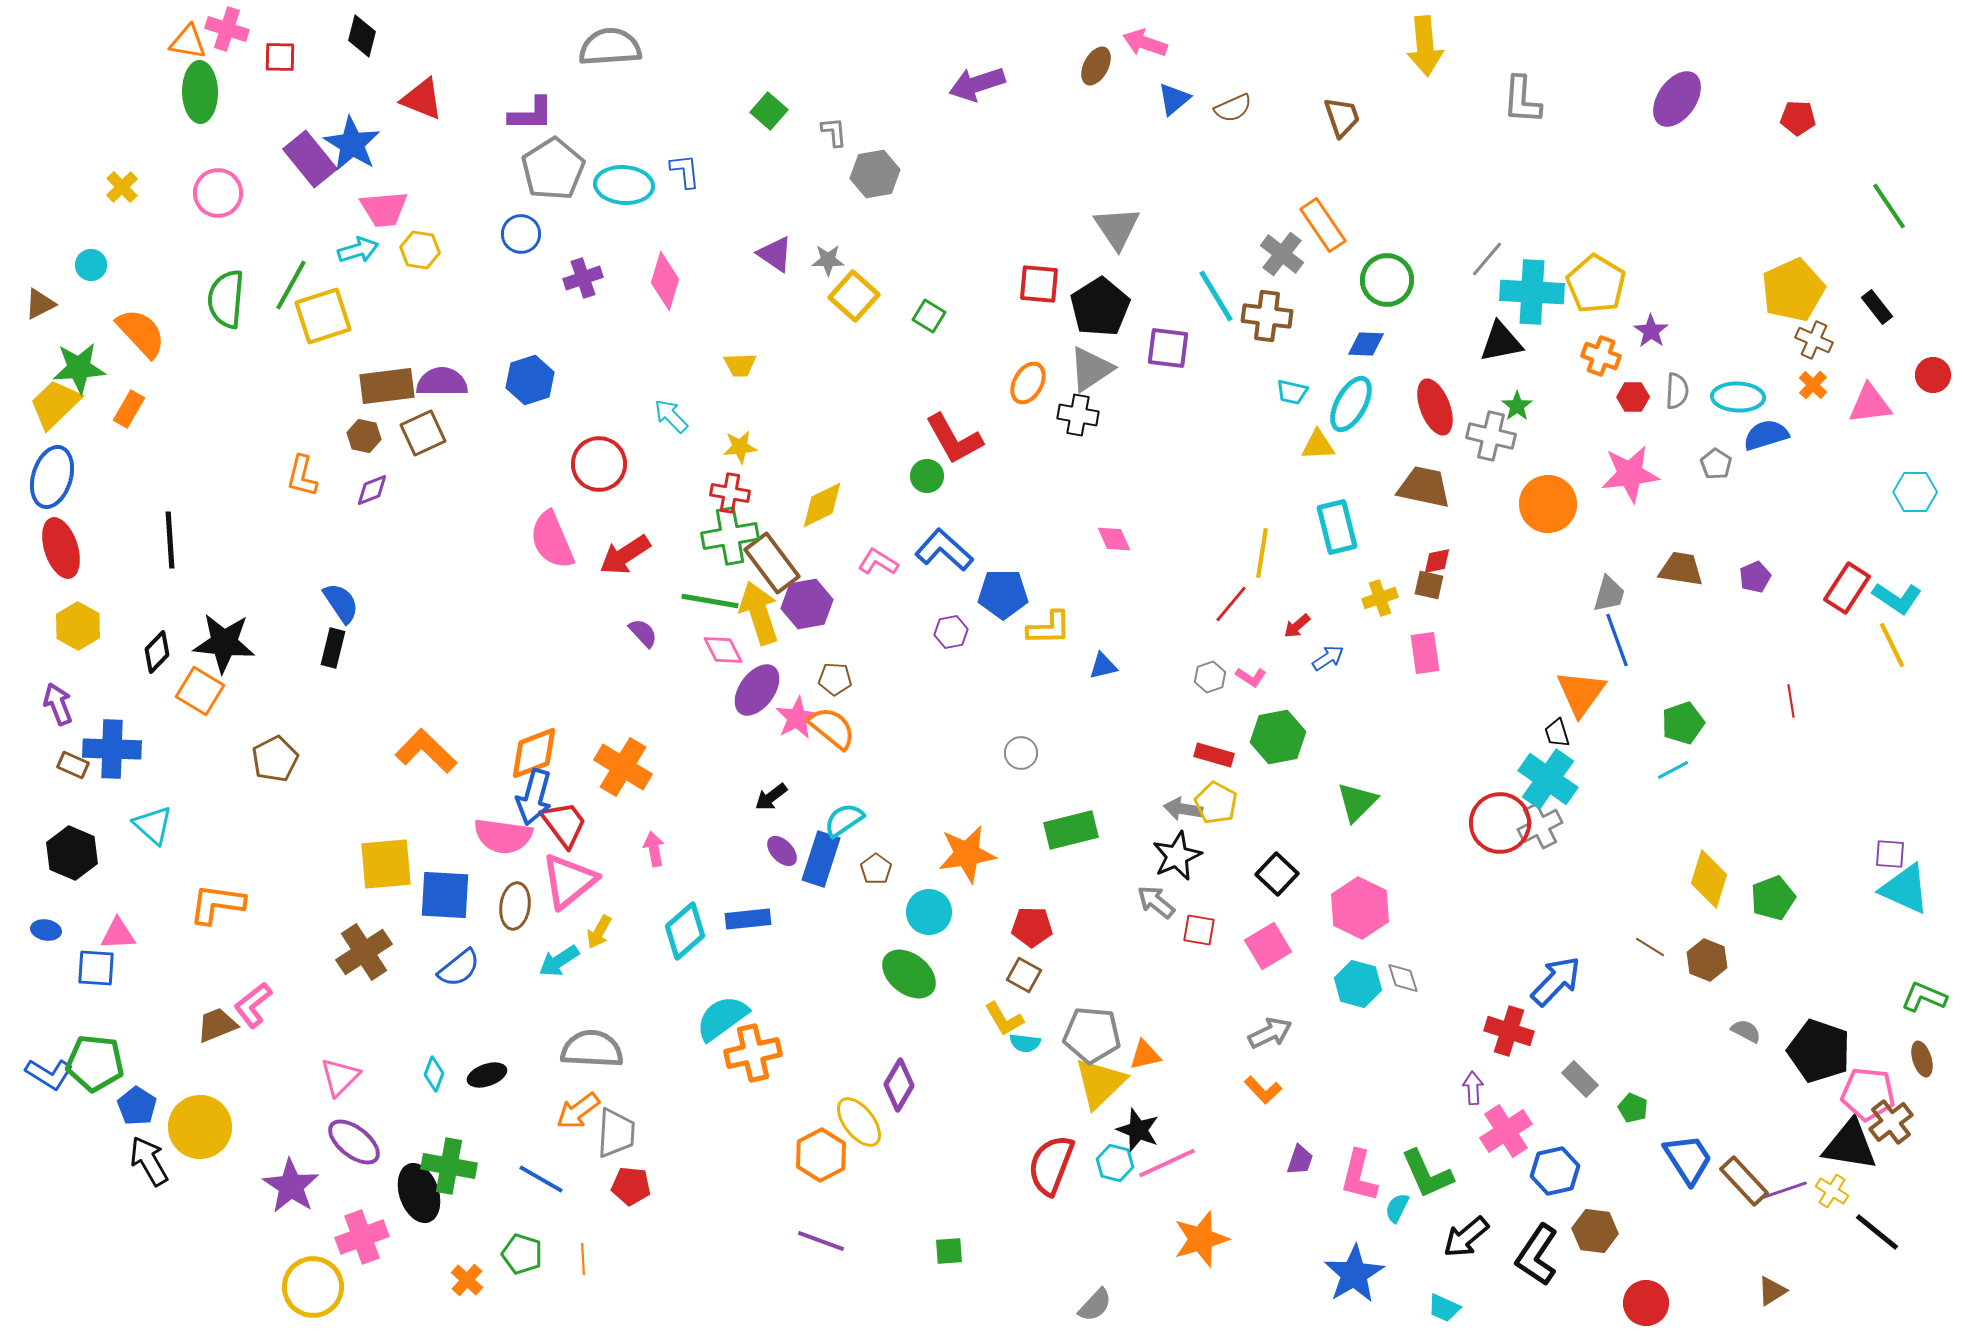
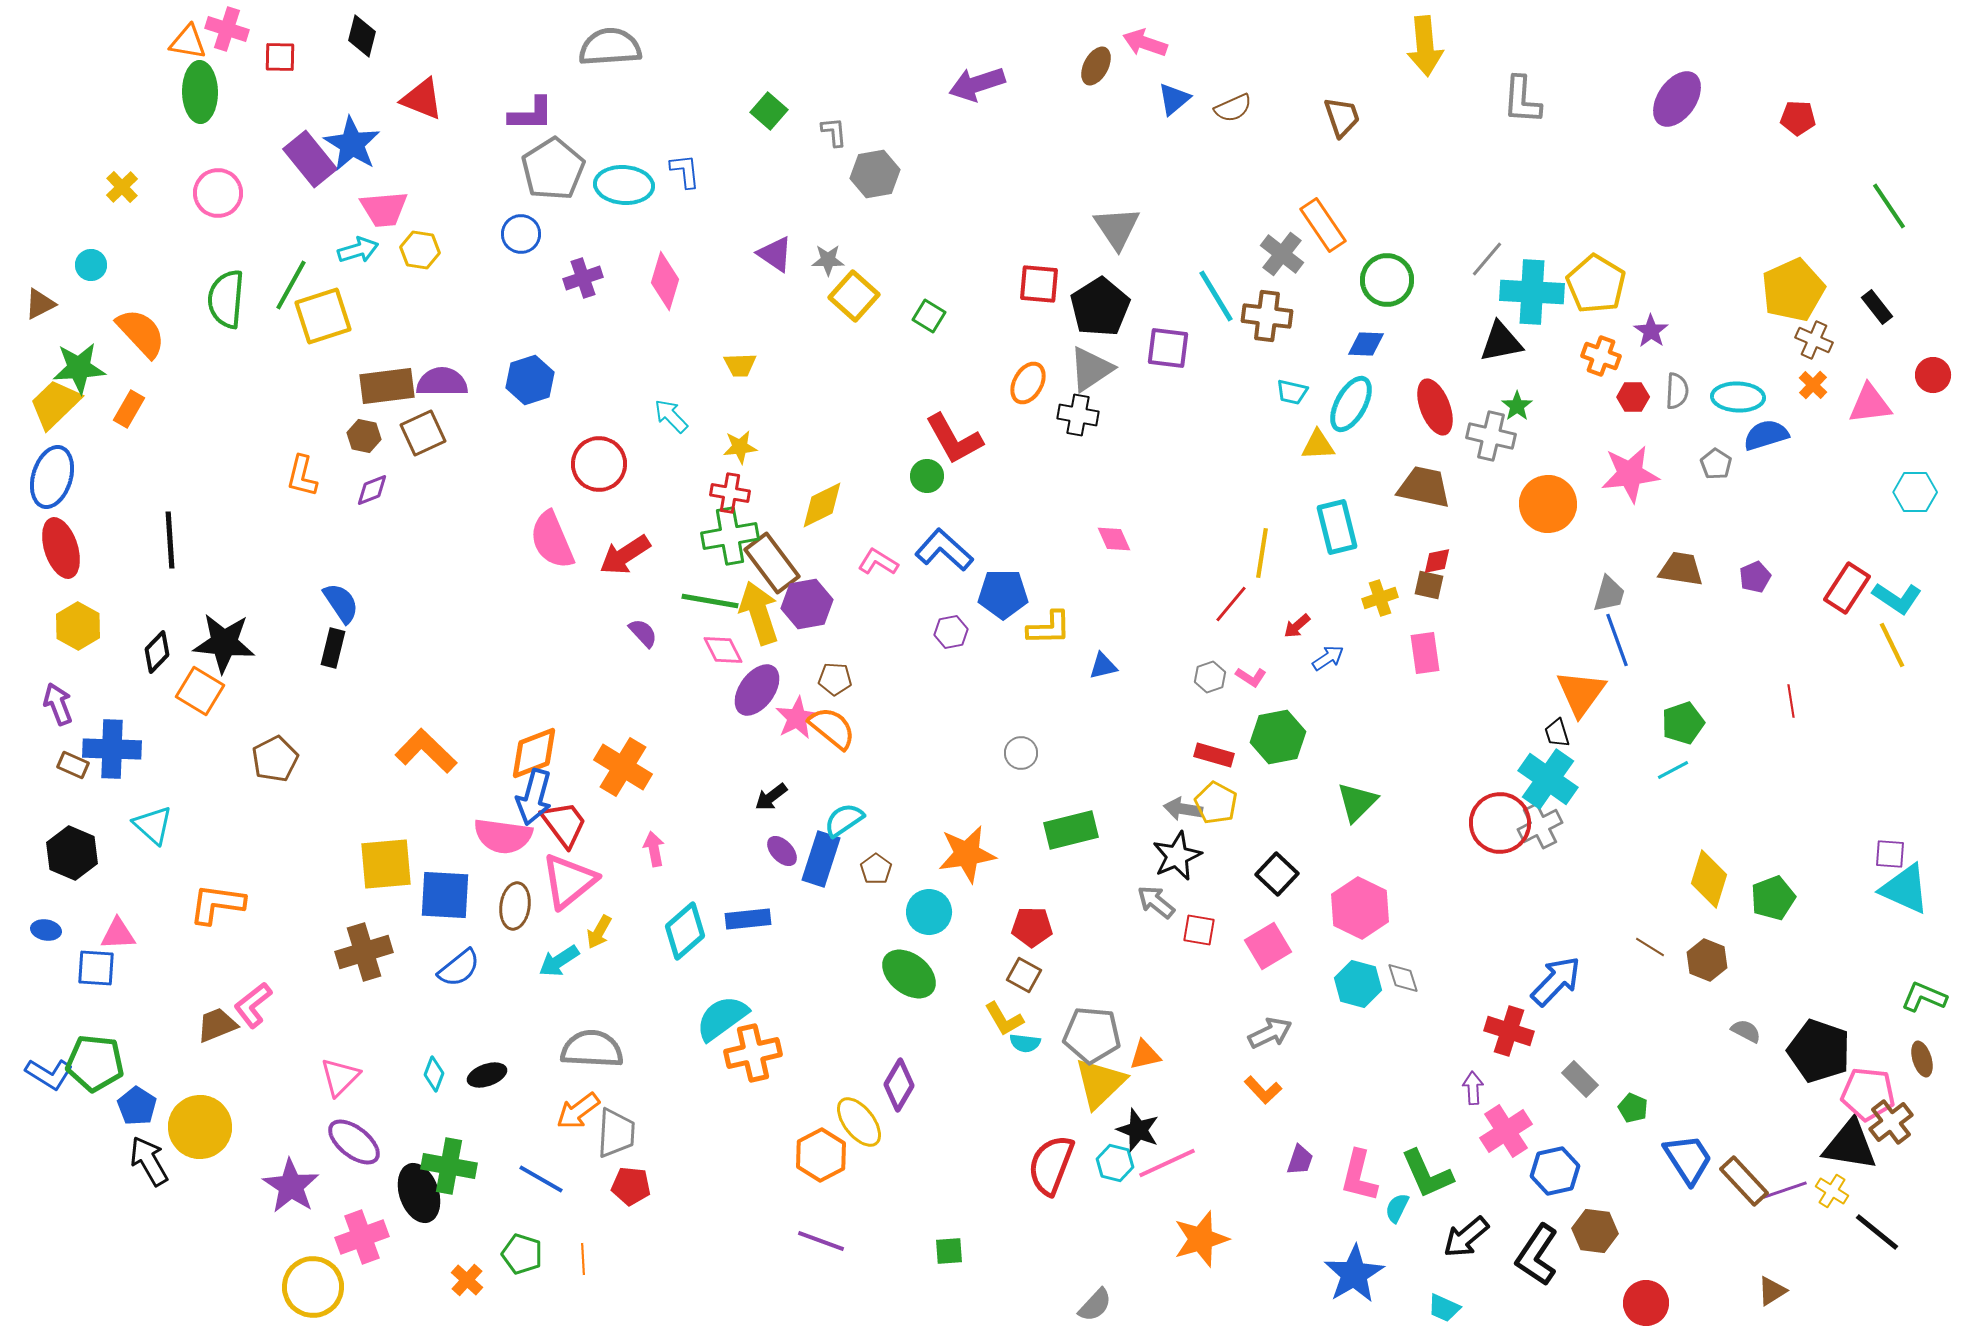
brown cross at (364, 952): rotated 16 degrees clockwise
